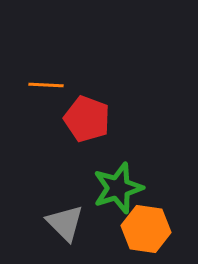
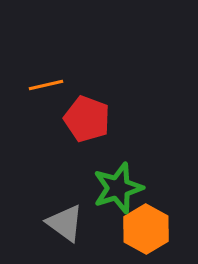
orange line: rotated 16 degrees counterclockwise
gray triangle: rotated 9 degrees counterclockwise
orange hexagon: rotated 21 degrees clockwise
